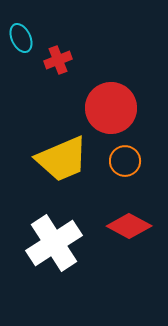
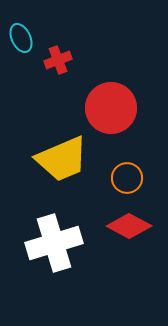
orange circle: moved 2 px right, 17 px down
white cross: rotated 16 degrees clockwise
